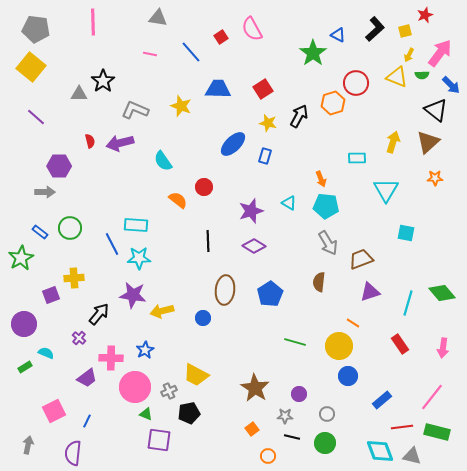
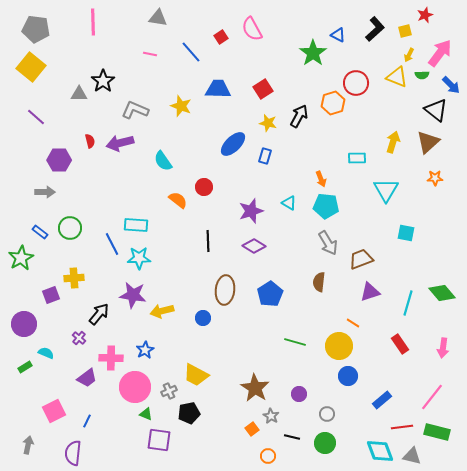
purple hexagon at (59, 166): moved 6 px up
gray star at (285, 416): moved 14 px left; rotated 28 degrees clockwise
